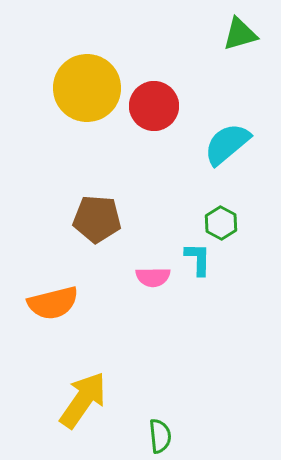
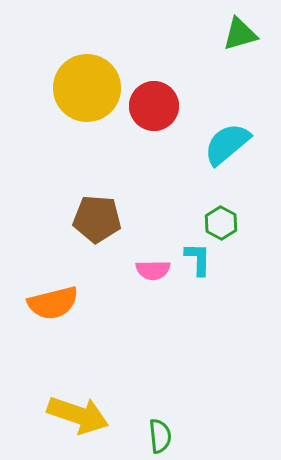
pink semicircle: moved 7 px up
yellow arrow: moved 5 px left, 15 px down; rotated 74 degrees clockwise
